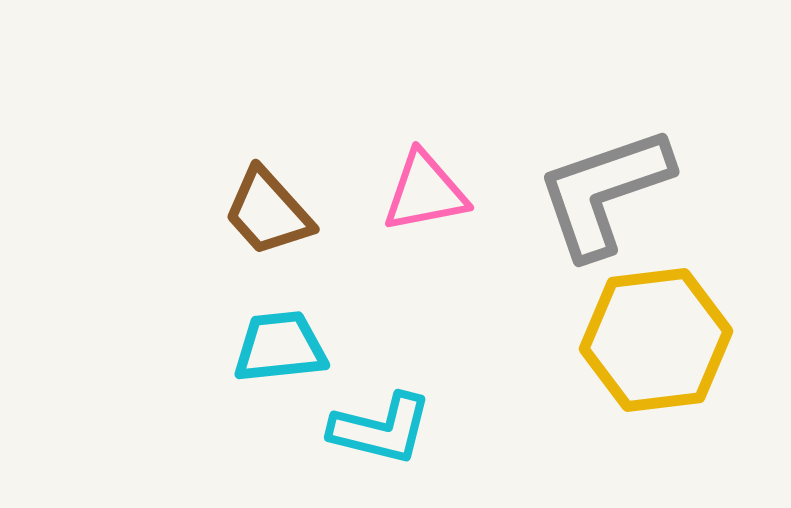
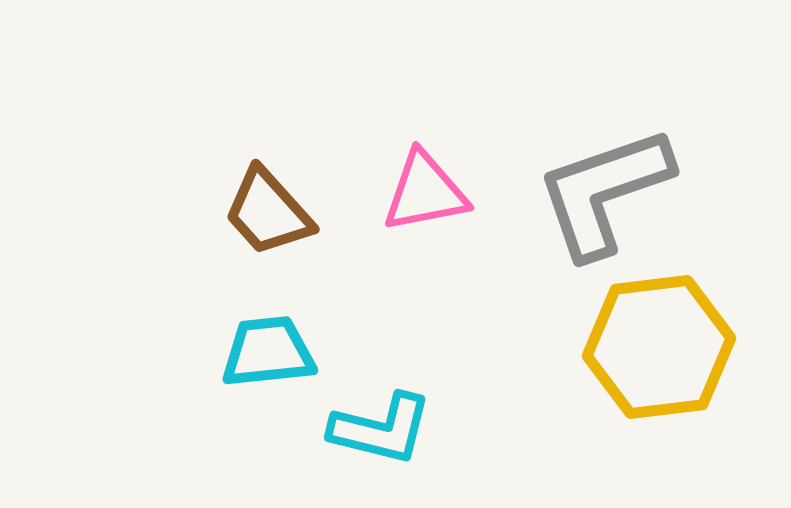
yellow hexagon: moved 3 px right, 7 px down
cyan trapezoid: moved 12 px left, 5 px down
